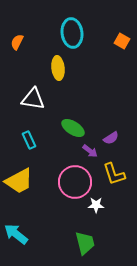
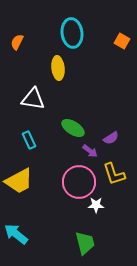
pink circle: moved 4 px right
